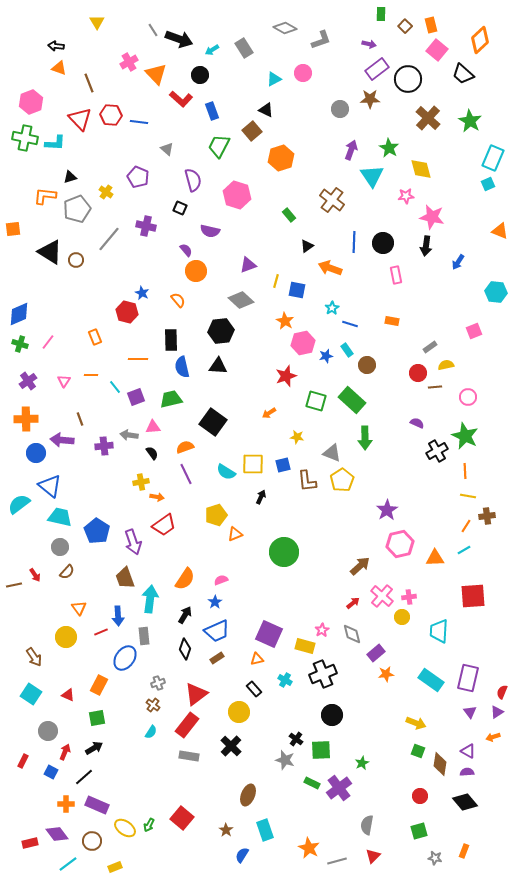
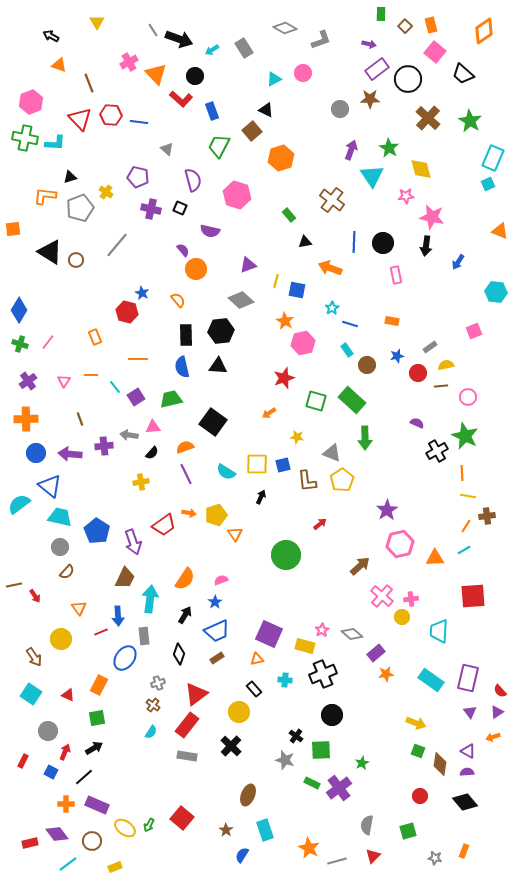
orange diamond at (480, 40): moved 4 px right, 9 px up; rotated 8 degrees clockwise
black arrow at (56, 46): moved 5 px left, 10 px up; rotated 21 degrees clockwise
pink square at (437, 50): moved 2 px left, 2 px down
orange triangle at (59, 68): moved 3 px up
black circle at (200, 75): moved 5 px left, 1 px down
purple pentagon at (138, 177): rotated 10 degrees counterclockwise
gray pentagon at (77, 209): moved 3 px right, 1 px up
purple cross at (146, 226): moved 5 px right, 17 px up
gray line at (109, 239): moved 8 px right, 6 px down
black triangle at (307, 246): moved 2 px left, 4 px up; rotated 24 degrees clockwise
purple semicircle at (186, 250): moved 3 px left
orange circle at (196, 271): moved 2 px up
blue diamond at (19, 314): moved 4 px up; rotated 35 degrees counterclockwise
black rectangle at (171, 340): moved 15 px right, 5 px up
blue star at (326, 356): moved 71 px right
red star at (286, 376): moved 2 px left, 2 px down
brown line at (435, 387): moved 6 px right, 1 px up
purple square at (136, 397): rotated 12 degrees counterclockwise
purple arrow at (62, 440): moved 8 px right, 14 px down
black semicircle at (152, 453): rotated 80 degrees clockwise
yellow square at (253, 464): moved 4 px right
orange line at (465, 471): moved 3 px left, 2 px down
orange arrow at (157, 497): moved 32 px right, 16 px down
orange triangle at (235, 534): rotated 42 degrees counterclockwise
green circle at (284, 552): moved 2 px right, 3 px down
red arrow at (35, 575): moved 21 px down
brown trapezoid at (125, 578): rotated 135 degrees counterclockwise
pink cross at (409, 597): moved 2 px right, 2 px down
red arrow at (353, 603): moved 33 px left, 79 px up
gray diamond at (352, 634): rotated 35 degrees counterclockwise
yellow circle at (66, 637): moved 5 px left, 2 px down
black diamond at (185, 649): moved 6 px left, 5 px down
cyan cross at (285, 680): rotated 24 degrees counterclockwise
red semicircle at (502, 692): moved 2 px left, 1 px up; rotated 64 degrees counterclockwise
black cross at (296, 739): moved 3 px up
gray rectangle at (189, 756): moved 2 px left
green square at (419, 831): moved 11 px left
